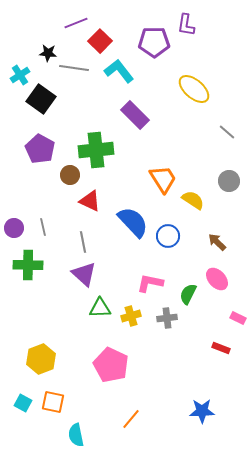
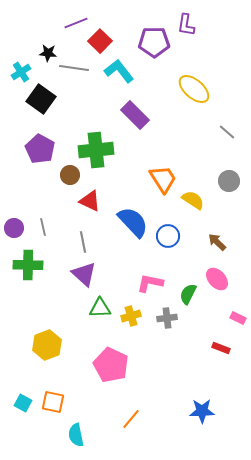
cyan cross at (20, 75): moved 1 px right, 3 px up
yellow hexagon at (41, 359): moved 6 px right, 14 px up
